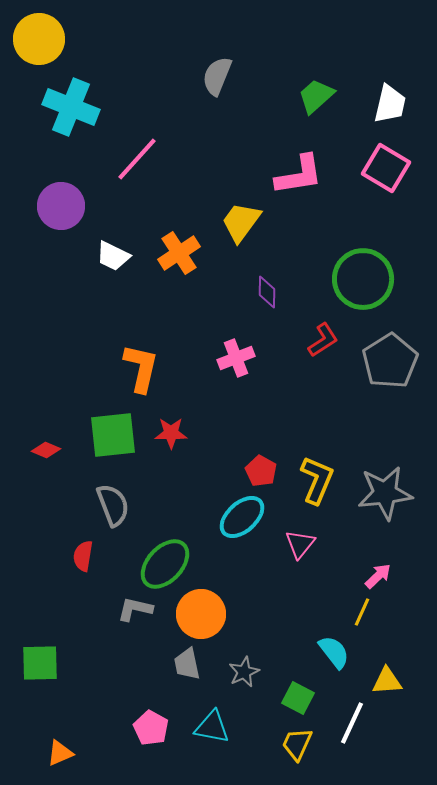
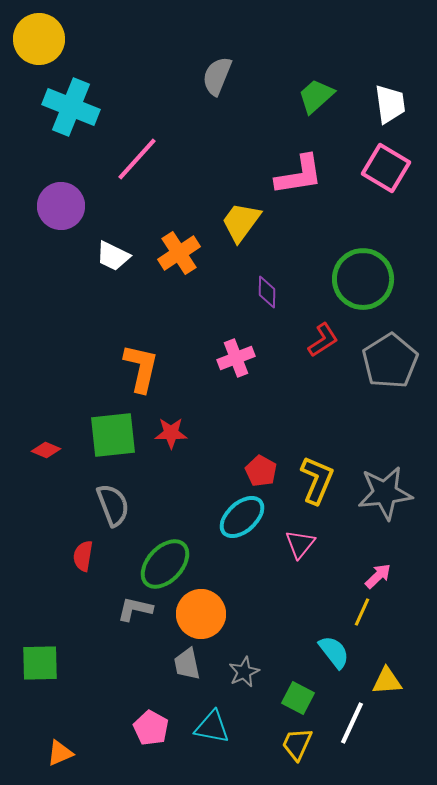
white trapezoid at (390, 104): rotated 21 degrees counterclockwise
